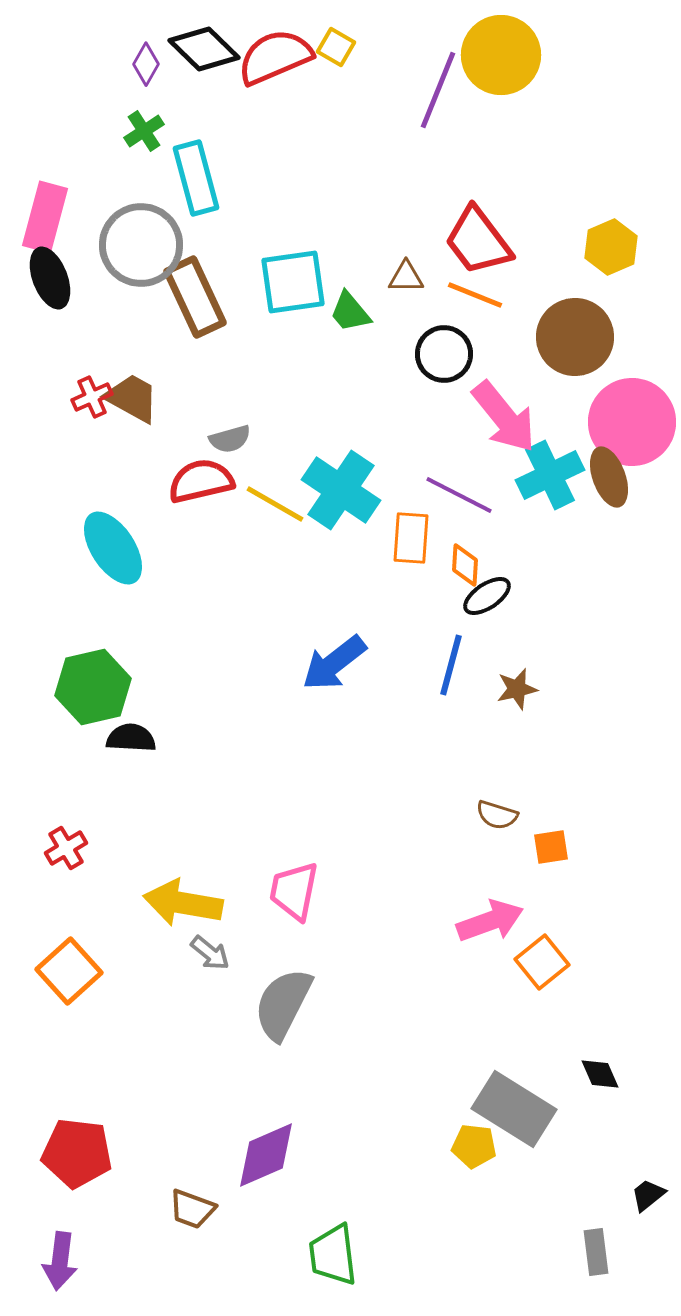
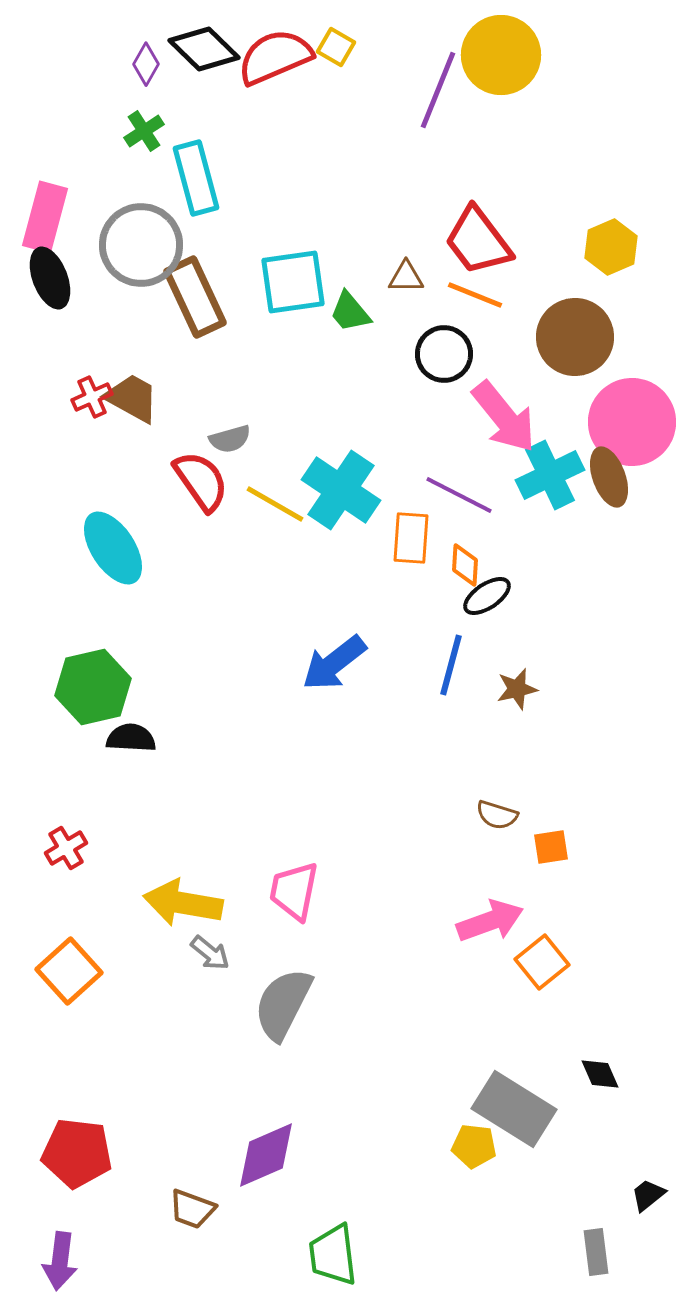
red semicircle at (201, 481): rotated 68 degrees clockwise
